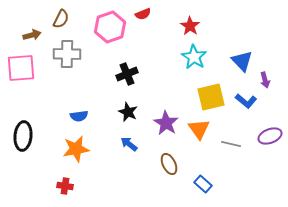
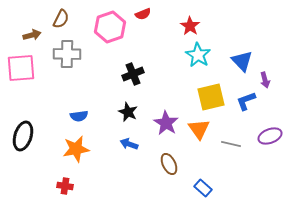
cyan star: moved 4 px right, 2 px up
black cross: moved 6 px right
blue L-shape: rotated 120 degrees clockwise
black ellipse: rotated 12 degrees clockwise
blue arrow: rotated 18 degrees counterclockwise
blue rectangle: moved 4 px down
